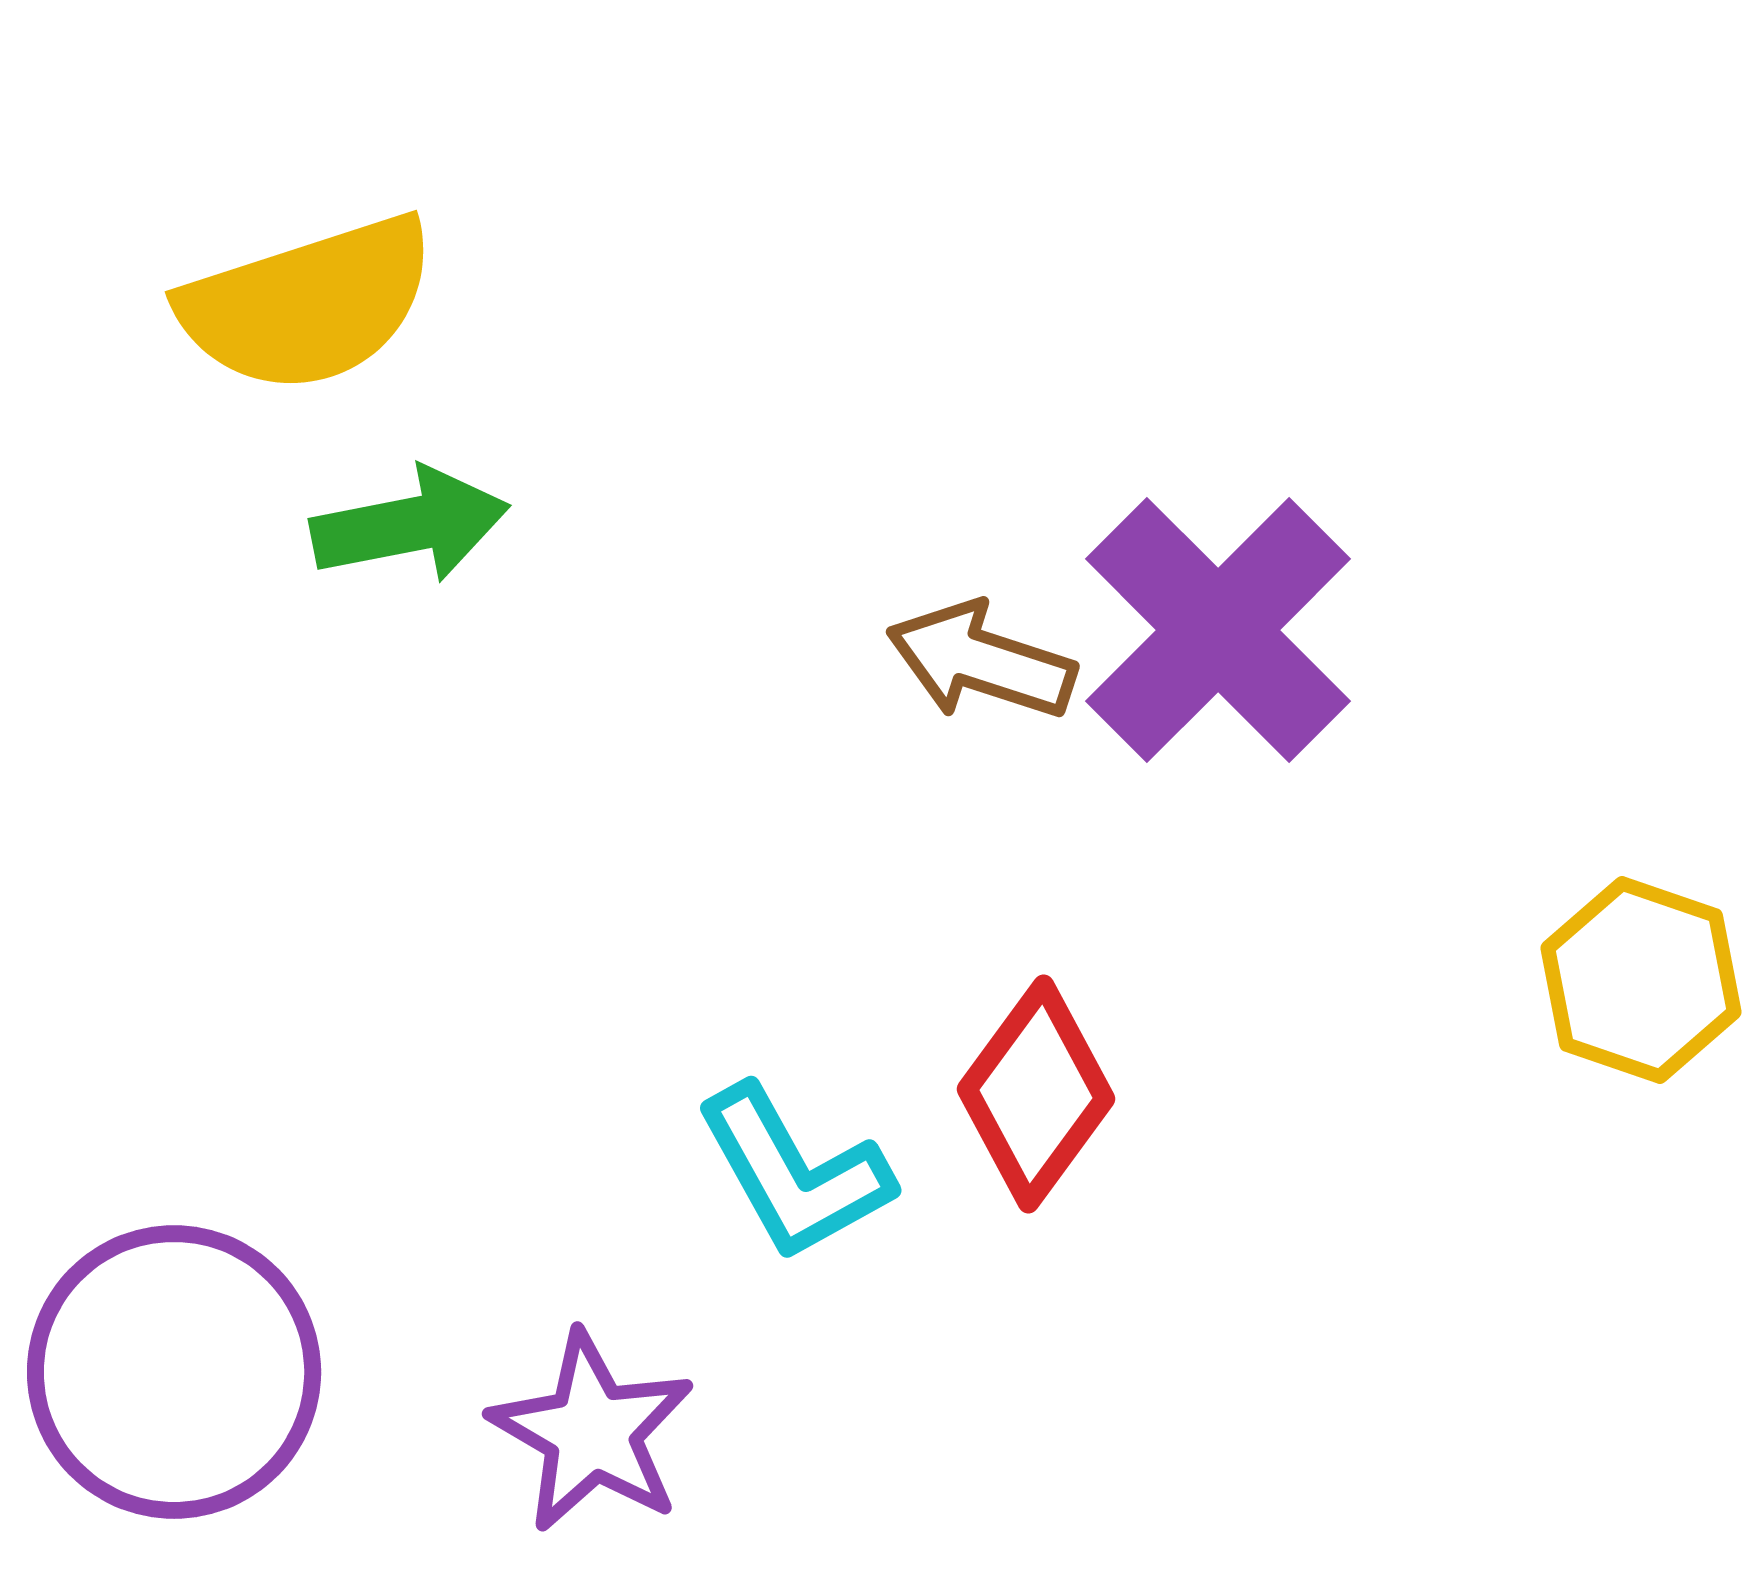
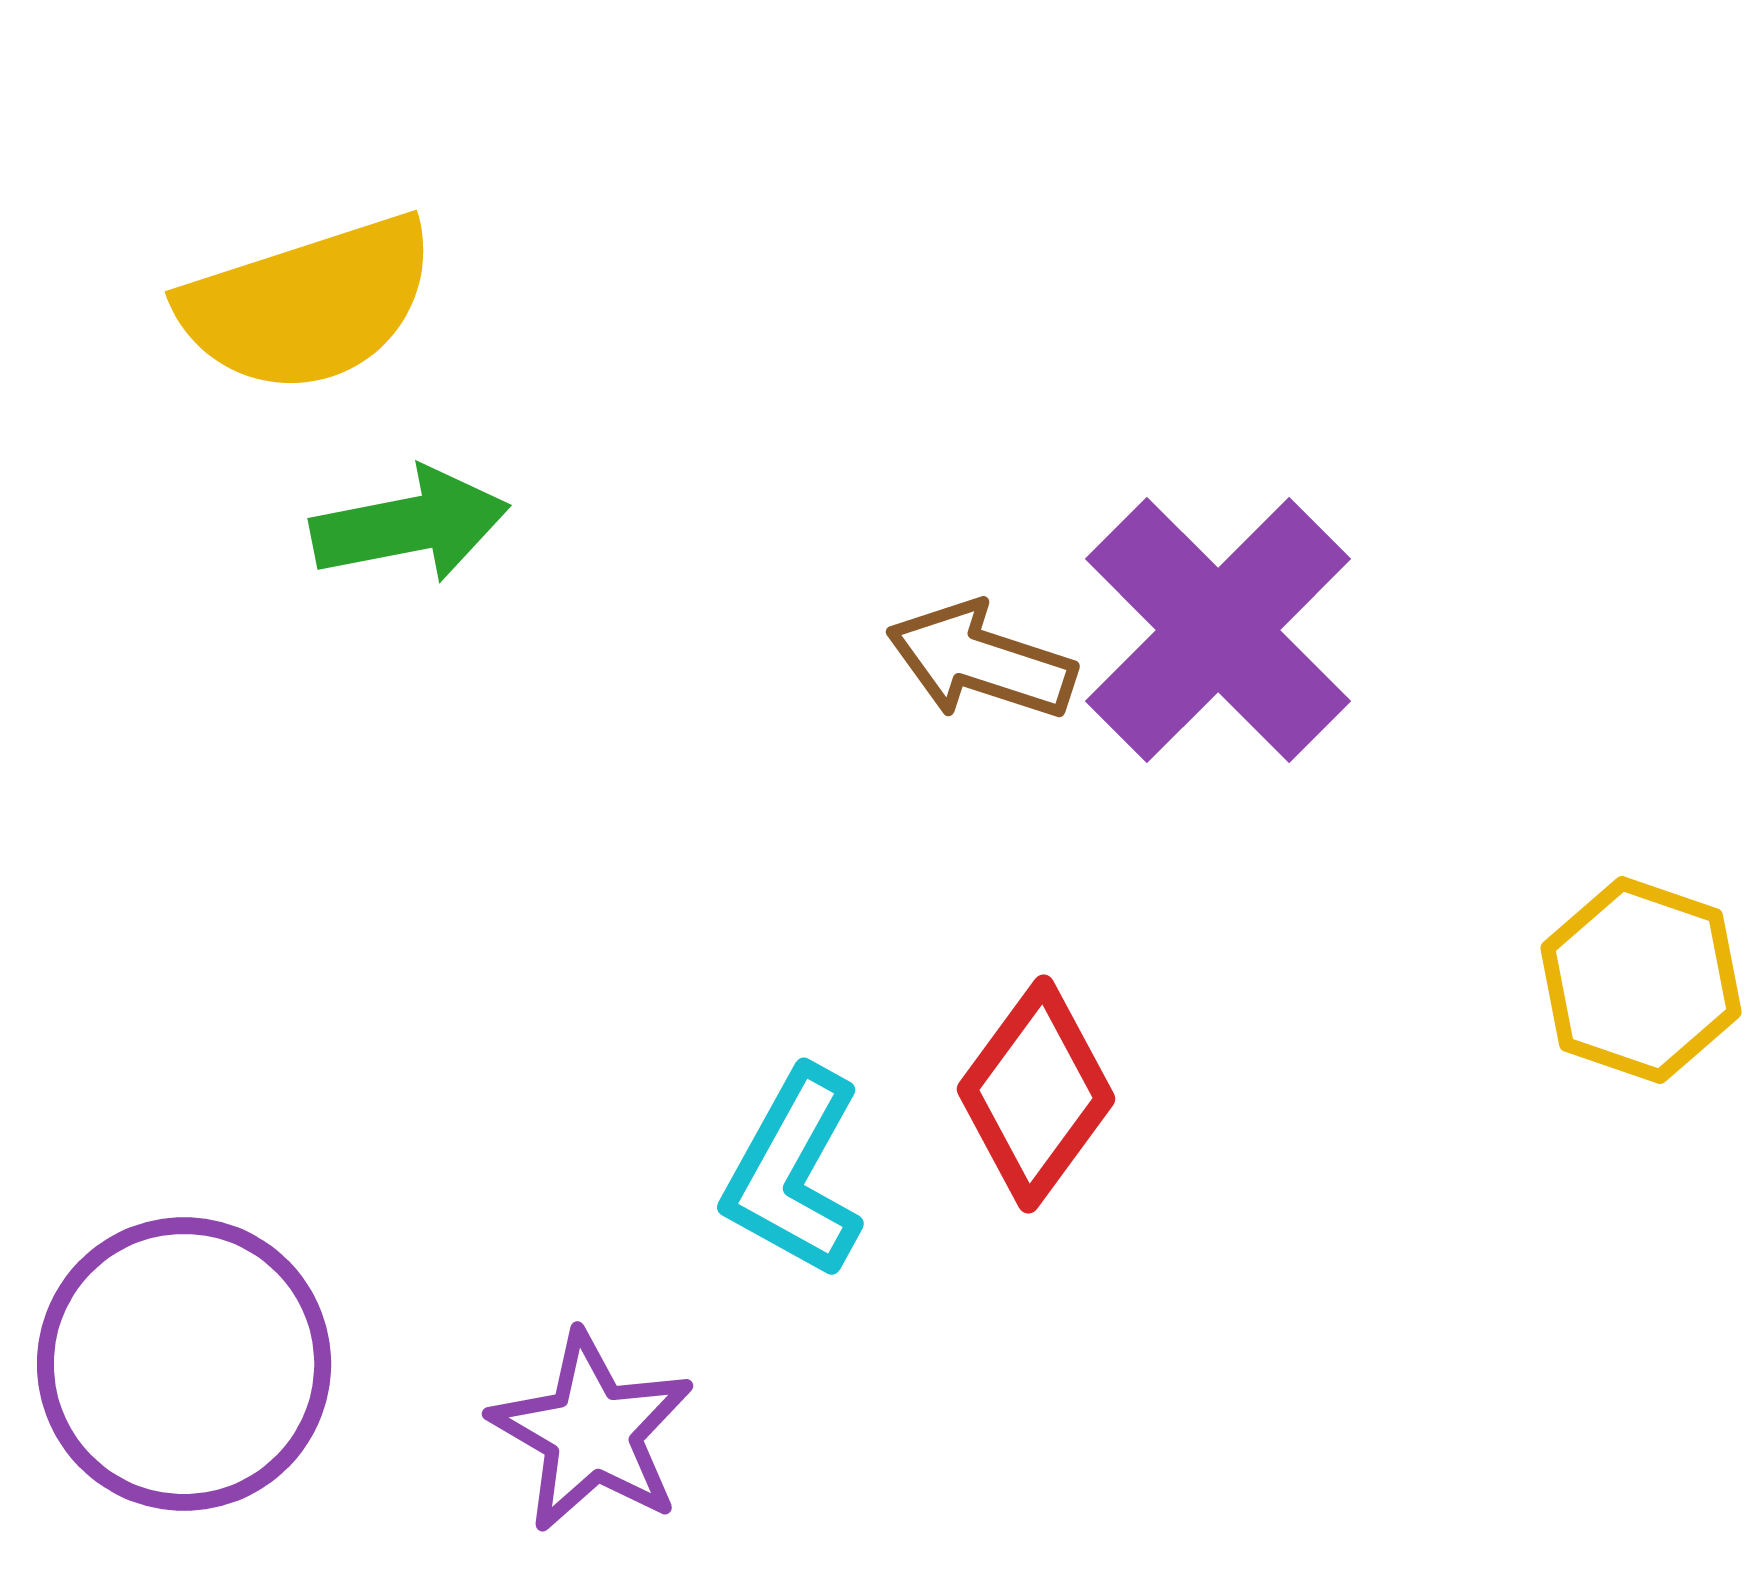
cyan L-shape: rotated 58 degrees clockwise
purple circle: moved 10 px right, 8 px up
